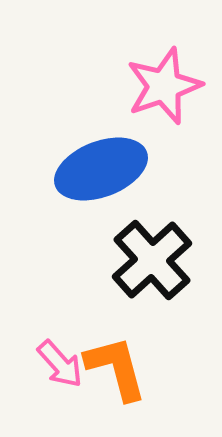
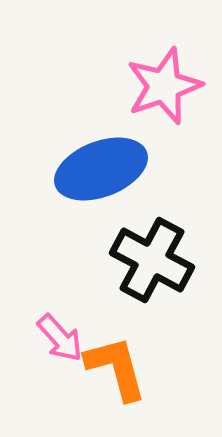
black cross: rotated 20 degrees counterclockwise
pink arrow: moved 26 px up
